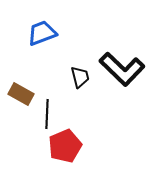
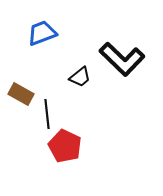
black L-shape: moved 10 px up
black trapezoid: rotated 65 degrees clockwise
black line: rotated 8 degrees counterclockwise
red pentagon: rotated 24 degrees counterclockwise
